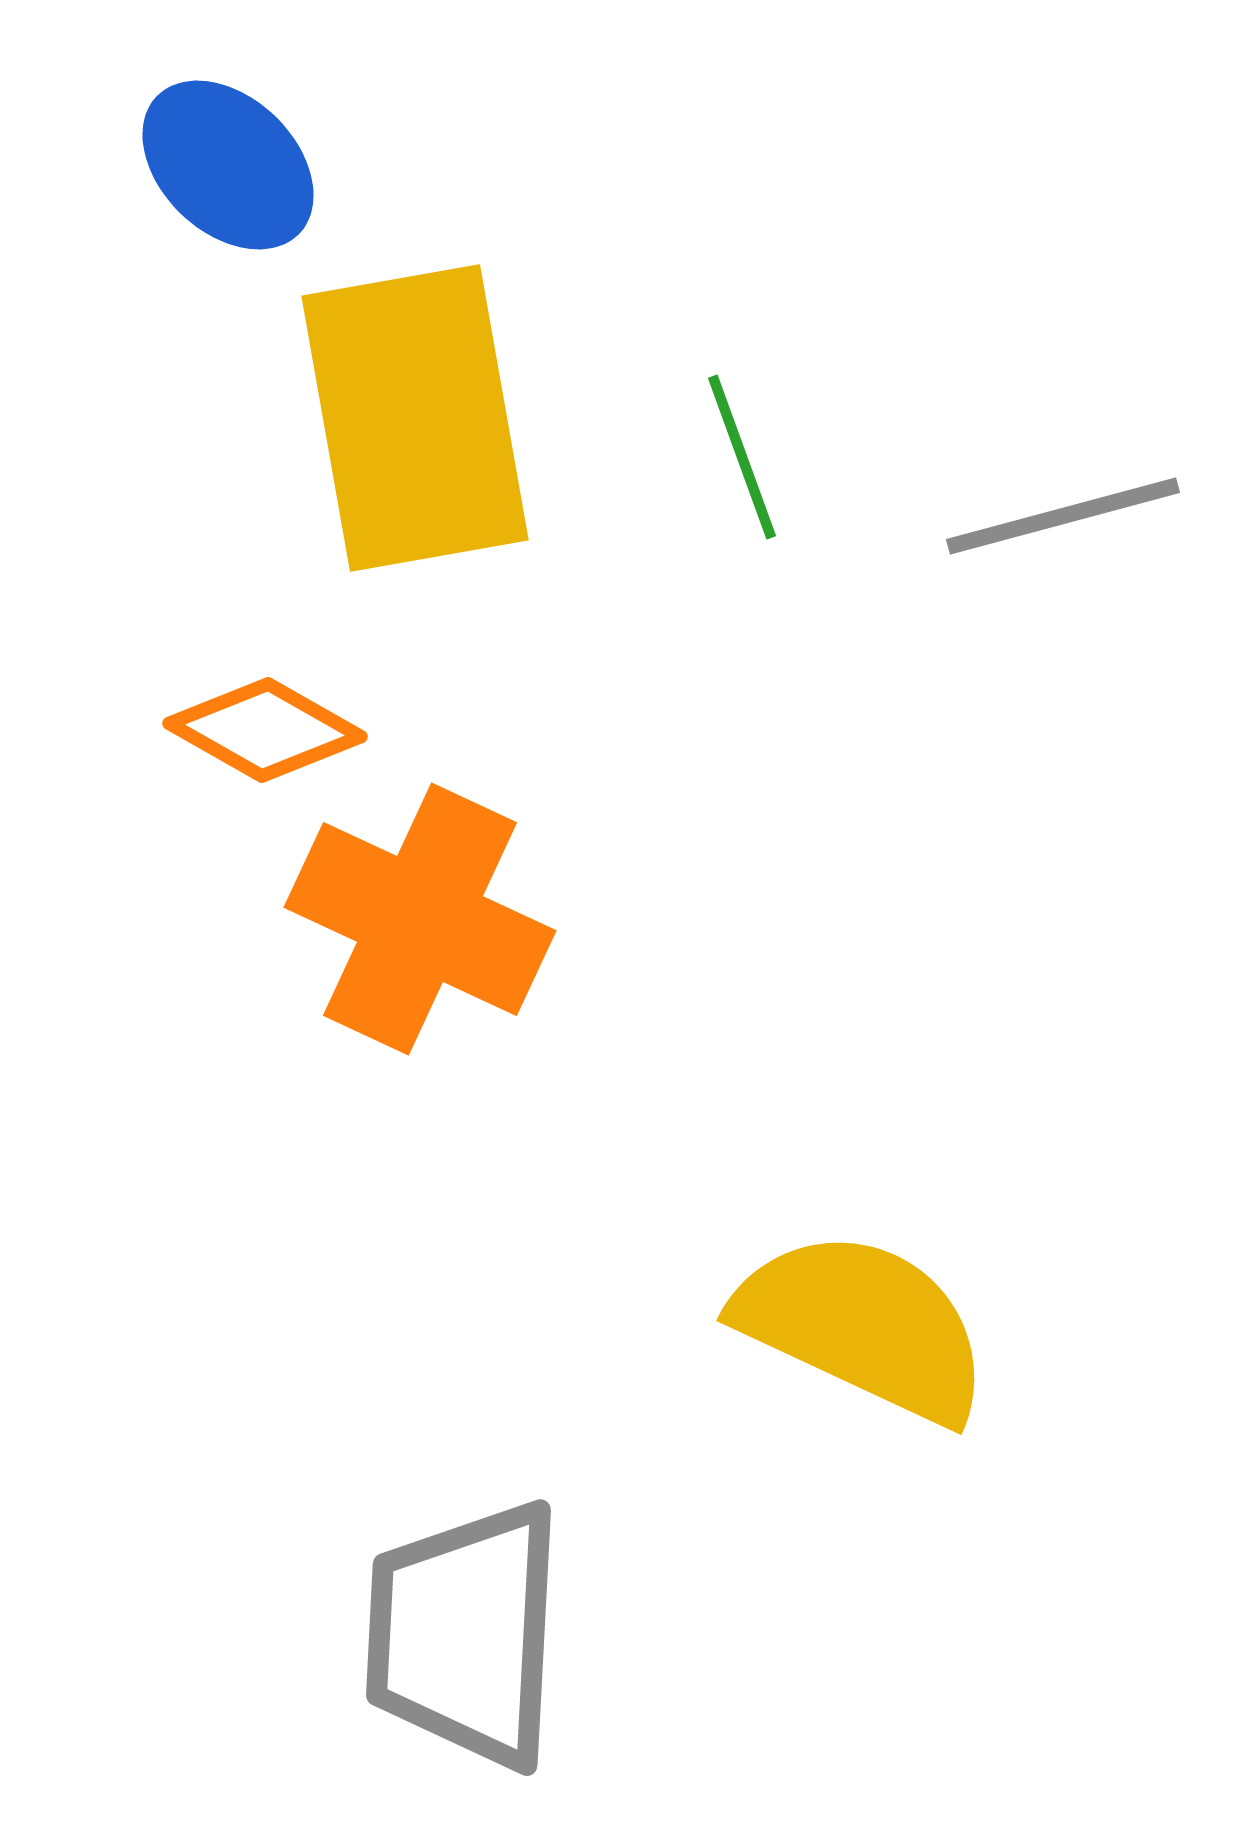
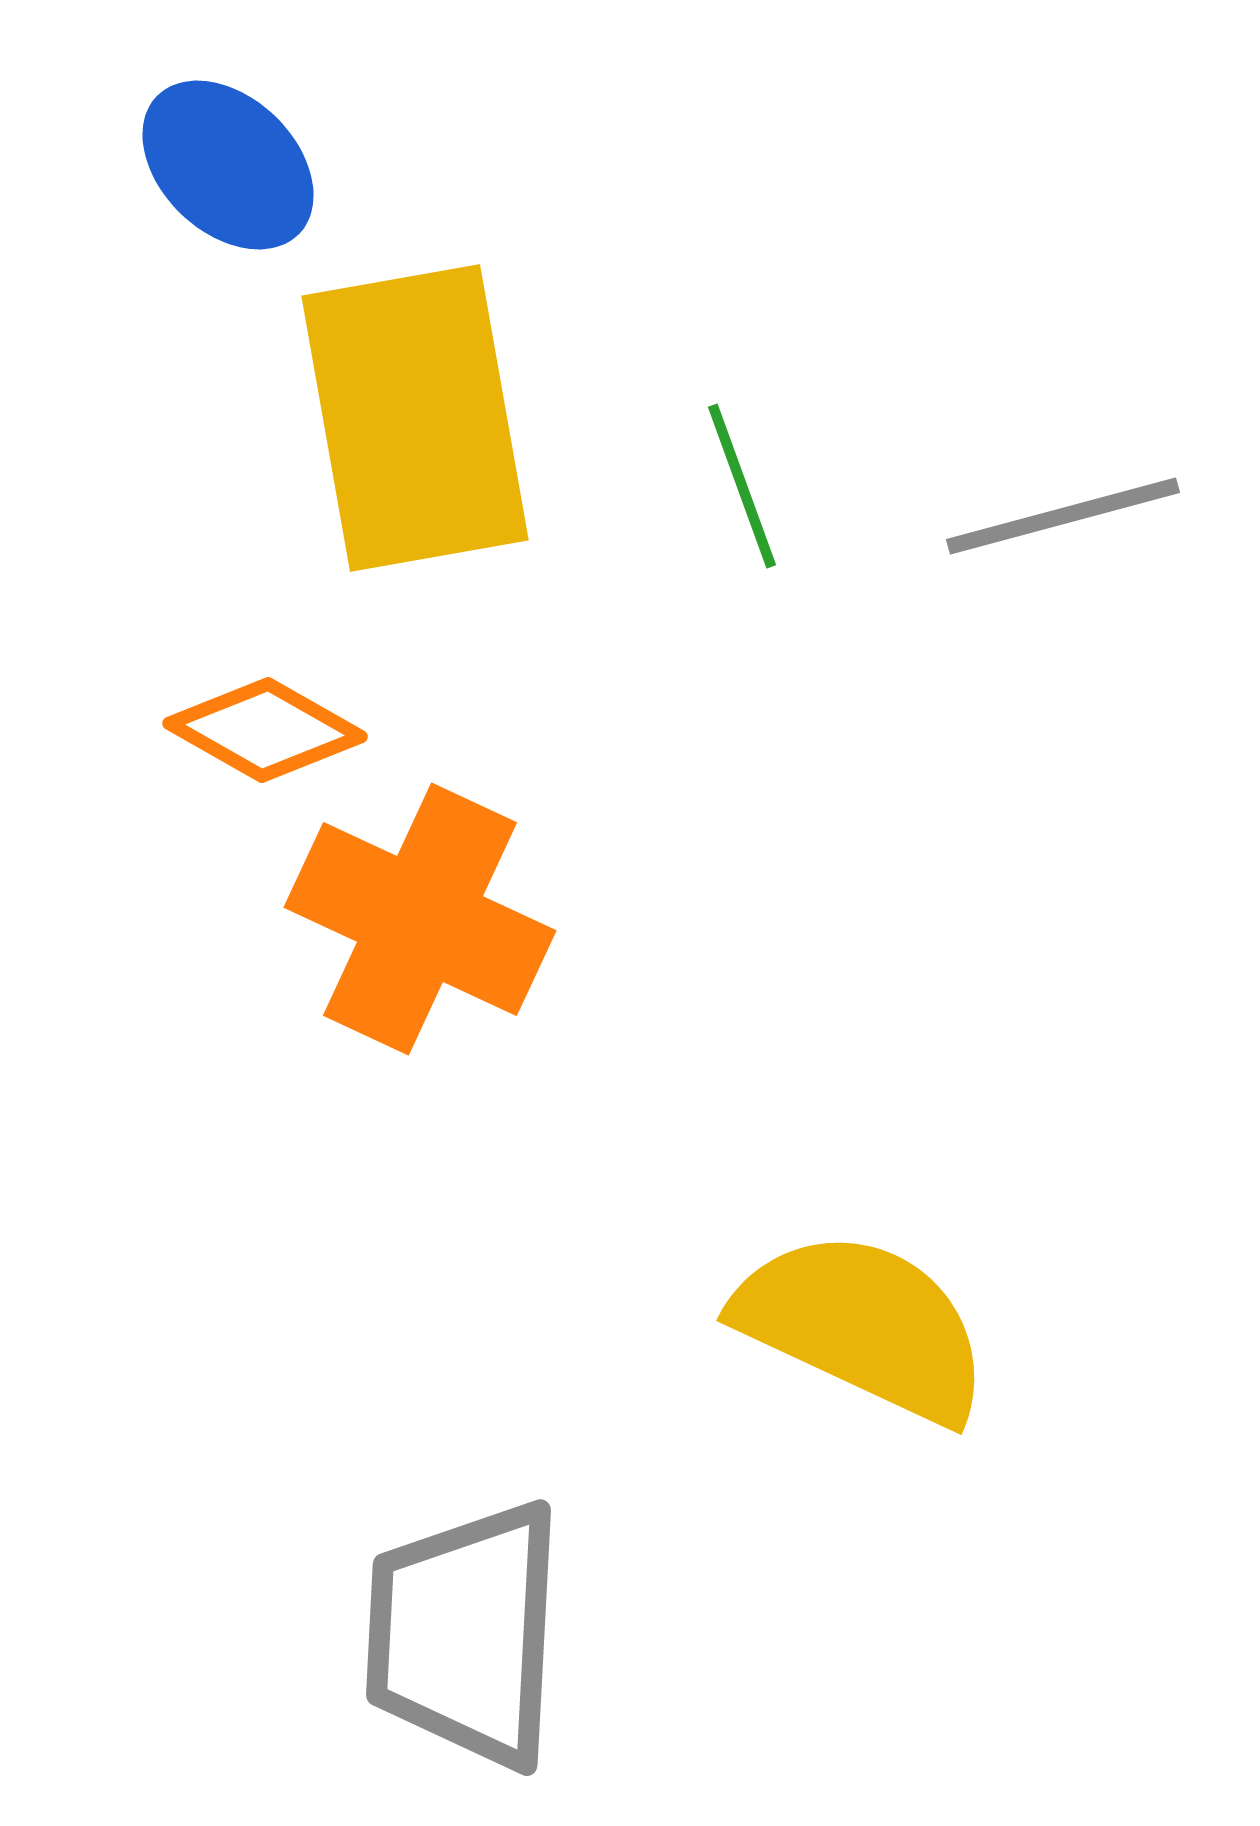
green line: moved 29 px down
